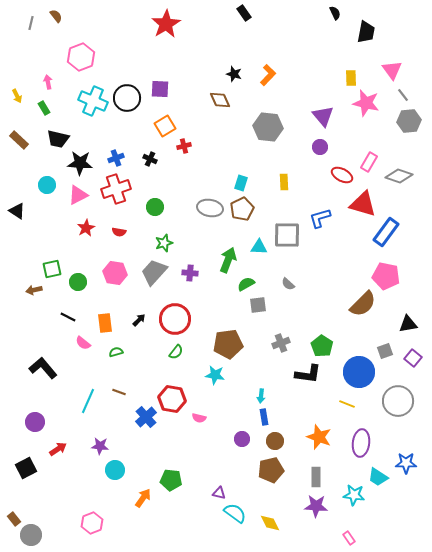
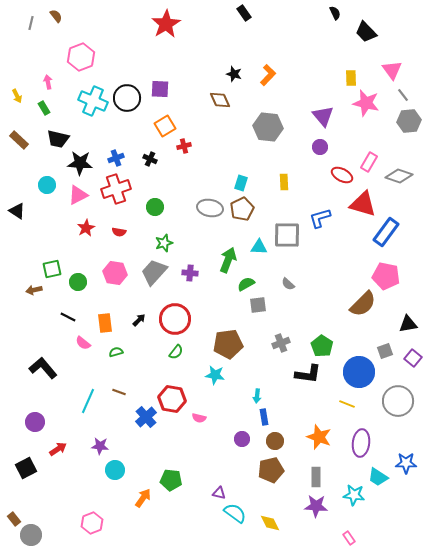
black trapezoid at (366, 32): rotated 125 degrees clockwise
cyan arrow at (261, 396): moved 4 px left
